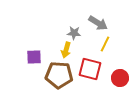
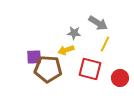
yellow arrow: rotated 56 degrees clockwise
brown pentagon: moved 11 px left, 6 px up
